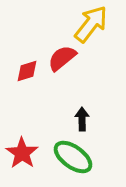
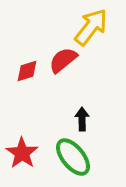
yellow arrow: moved 3 px down
red semicircle: moved 1 px right, 2 px down
green ellipse: rotated 15 degrees clockwise
